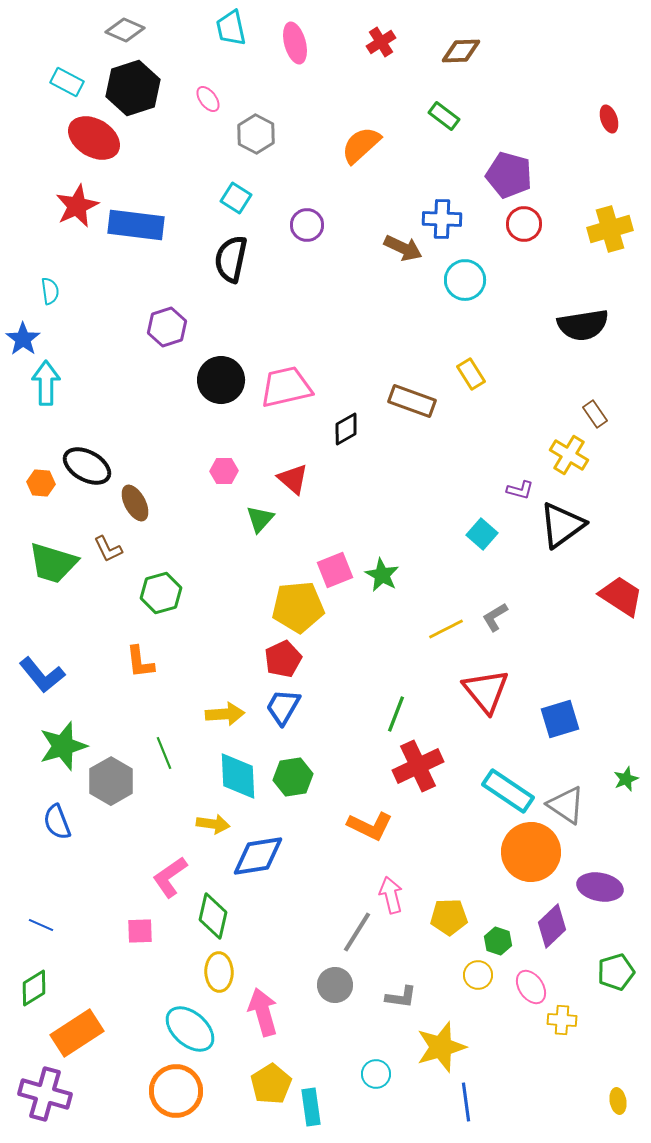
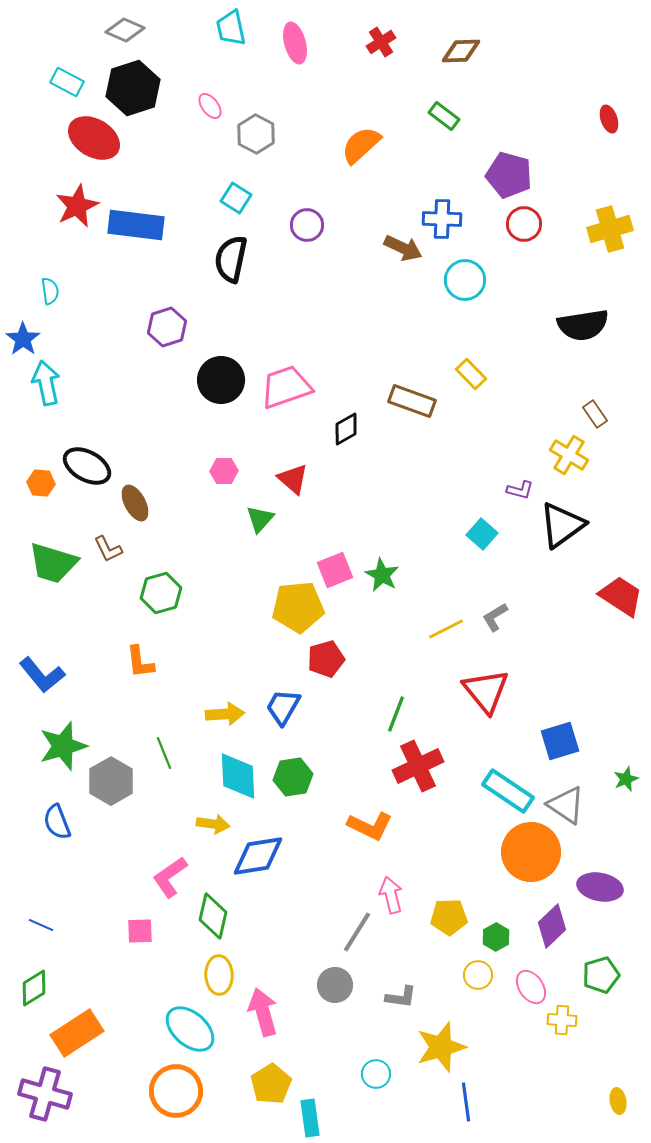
pink ellipse at (208, 99): moved 2 px right, 7 px down
yellow rectangle at (471, 374): rotated 12 degrees counterclockwise
cyan arrow at (46, 383): rotated 12 degrees counterclockwise
pink trapezoid at (286, 387): rotated 6 degrees counterclockwise
red pentagon at (283, 659): moved 43 px right; rotated 9 degrees clockwise
blue square at (560, 719): moved 22 px down
green hexagon at (498, 941): moved 2 px left, 4 px up; rotated 12 degrees clockwise
yellow ellipse at (219, 972): moved 3 px down
green pentagon at (616, 972): moved 15 px left, 3 px down
cyan rectangle at (311, 1107): moved 1 px left, 11 px down
